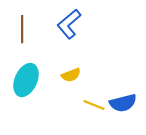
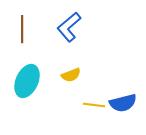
blue L-shape: moved 3 px down
cyan ellipse: moved 1 px right, 1 px down
yellow line: rotated 15 degrees counterclockwise
